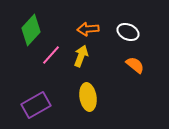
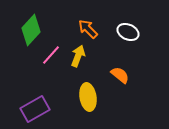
orange arrow: rotated 50 degrees clockwise
yellow arrow: moved 3 px left
orange semicircle: moved 15 px left, 10 px down
purple rectangle: moved 1 px left, 4 px down
